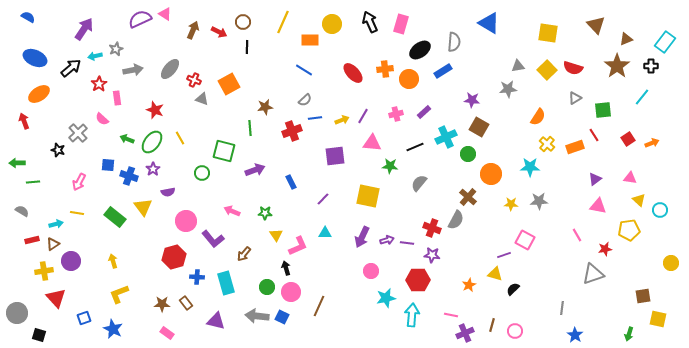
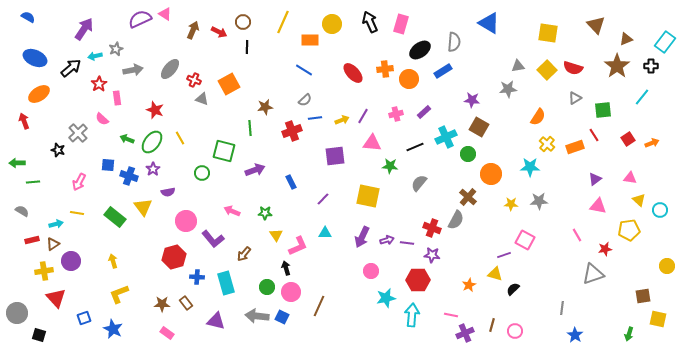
yellow circle at (671, 263): moved 4 px left, 3 px down
